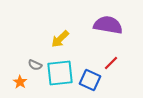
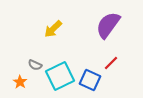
purple semicircle: rotated 64 degrees counterclockwise
yellow arrow: moved 7 px left, 10 px up
cyan square: moved 3 px down; rotated 20 degrees counterclockwise
